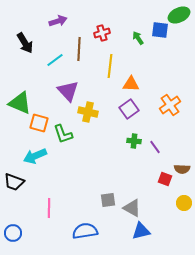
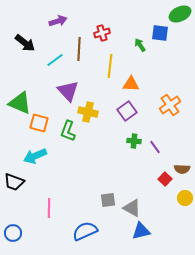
green ellipse: moved 1 px right, 1 px up
blue square: moved 3 px down
green arrow: moved 2 px right, 7 px down
black arrow: rotated 20 degrees counterclockwise
purple square: moved 2 px left, 2 px down
green L-shape: moved 5 px right, 3 px up; rotated 40 degrees clockwise
red square: rotated 24 degrees clockwise
yellow circle: moved 1 px right, 5 px up
blue semicircle: rotated 15 degrees counterclockwise
